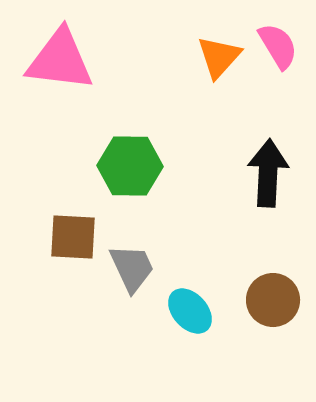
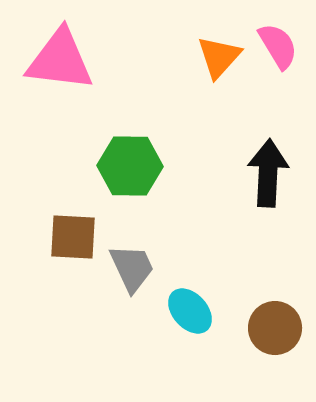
brown circle: moved 2 px right, 28 px down
